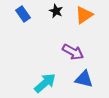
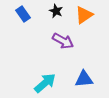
purple arrow: moved 10 px left, 11 px up
blue triangle: rotated 18 degrees counterclockwise
